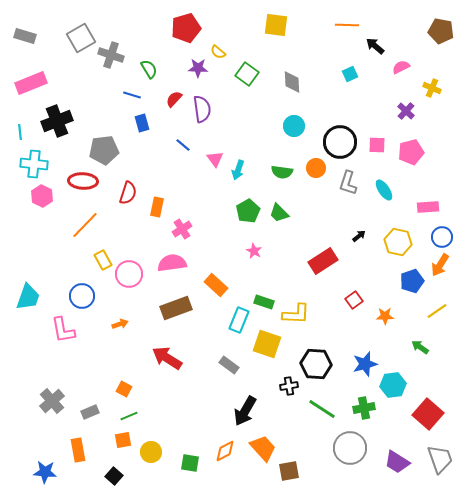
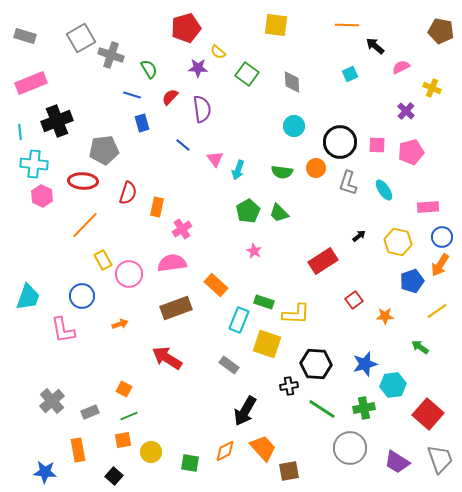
red semicircle at (174, 99): moved 4 px left, 2 px up
